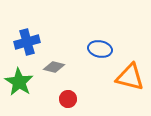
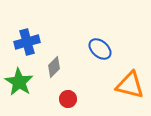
blue ellipse: rotated 30 degrees clockwise
gray diamond: rotated 60 degrees counterclockwise
orange triangle: moved 8 px down
